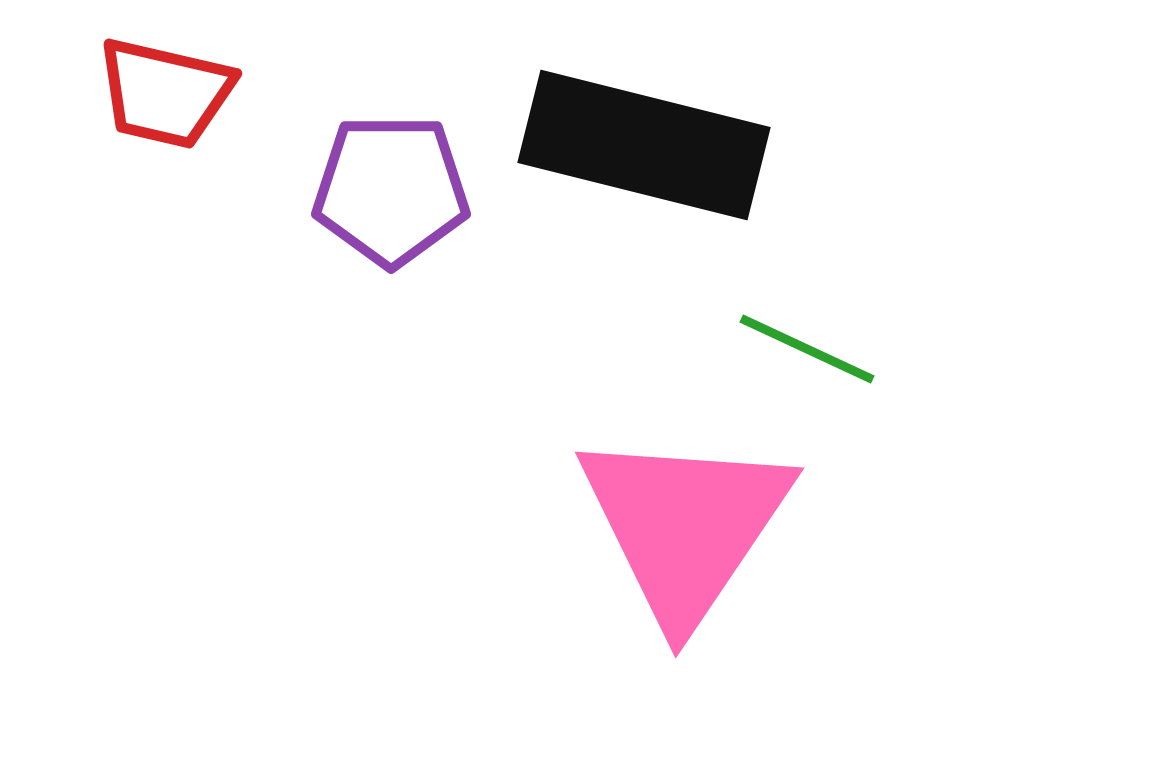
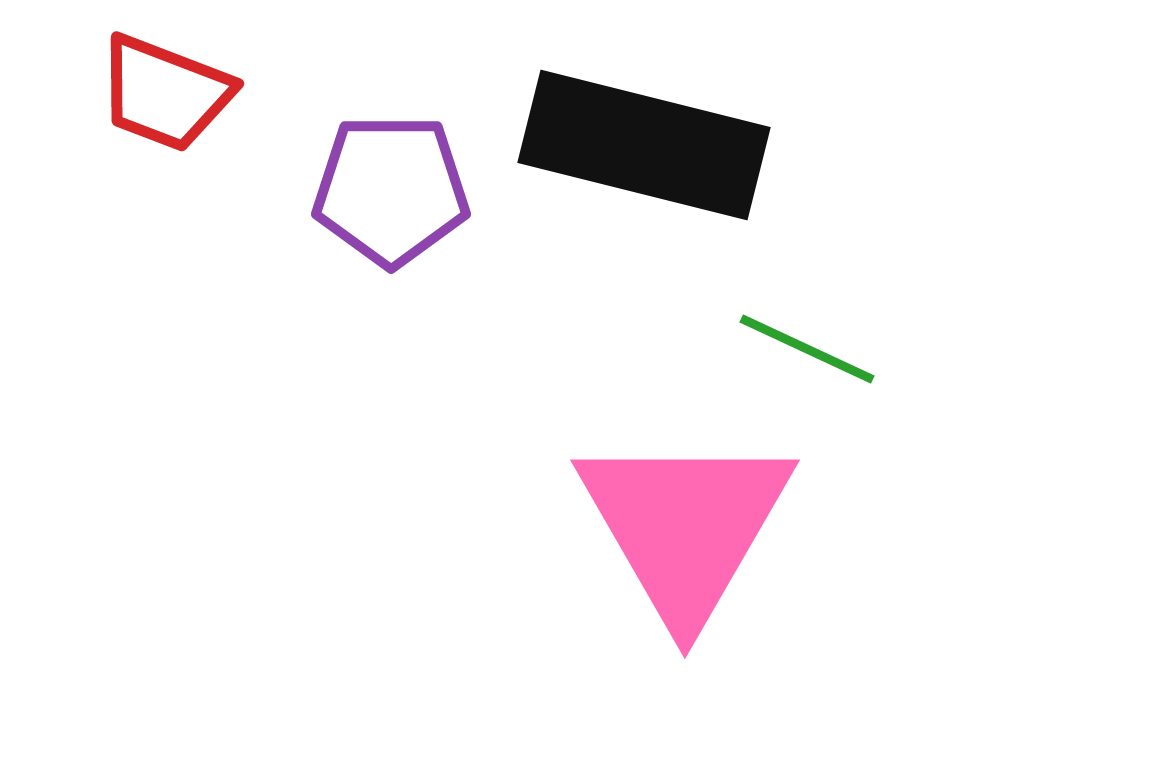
red trapezoid: rotated 8 degrees clockwise
pink triangle: rotated 4 degrees counterclockwise
